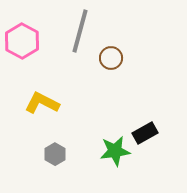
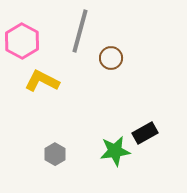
yellow L-shape: moved 22 px up
